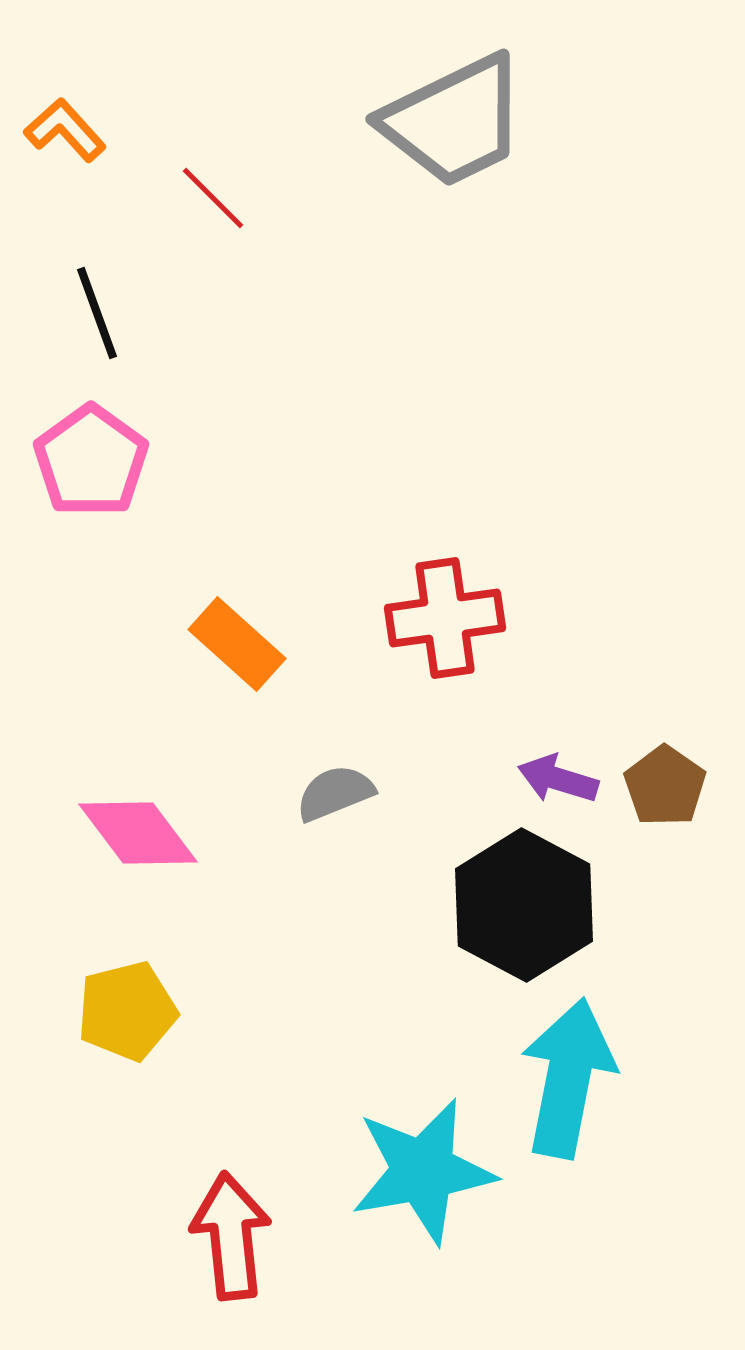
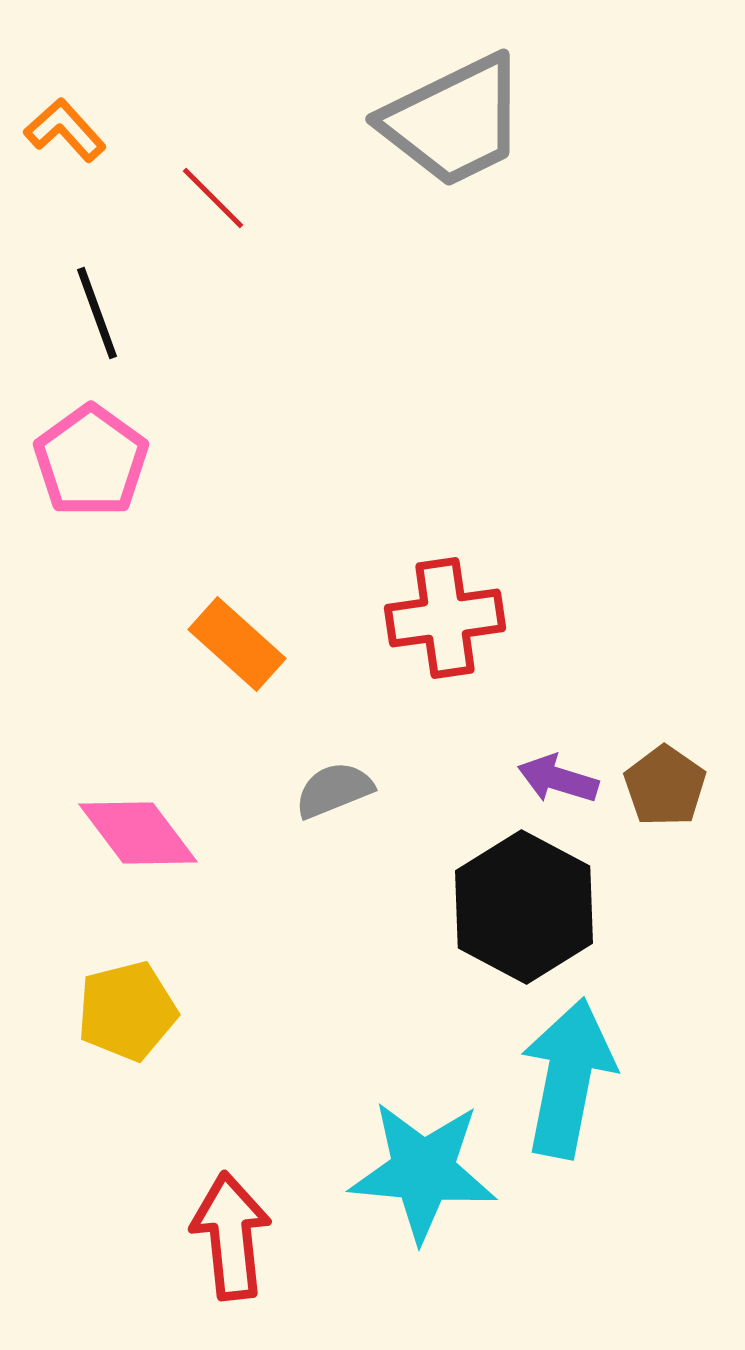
gray semicircle: moved 1 px left, 3 px up
black hexagon: moved 2 px down
cyan star: rotated 15 degrees clockwise
